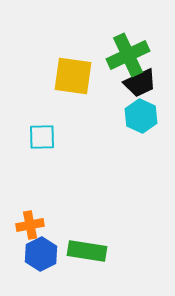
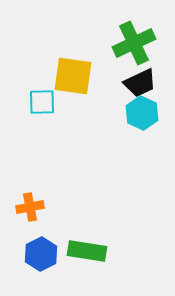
green cross: moved 6 px right, 12 px up
cyan hexagon: moved 1 px right, 3 px up
cyan square: moved 35 px up
orange cross: moved 18 px up
